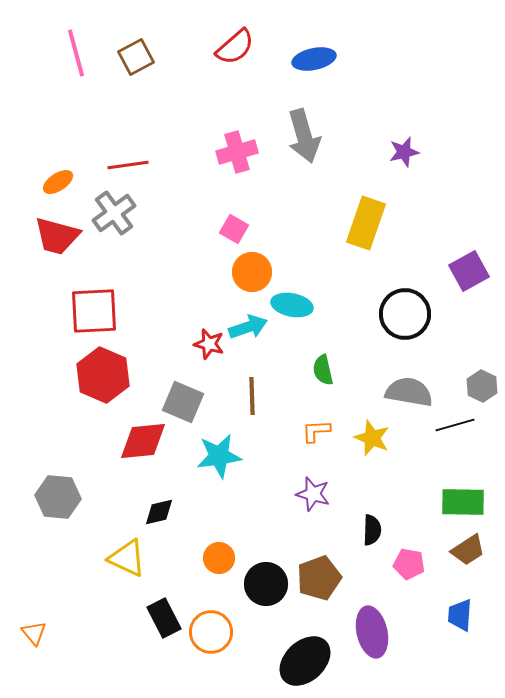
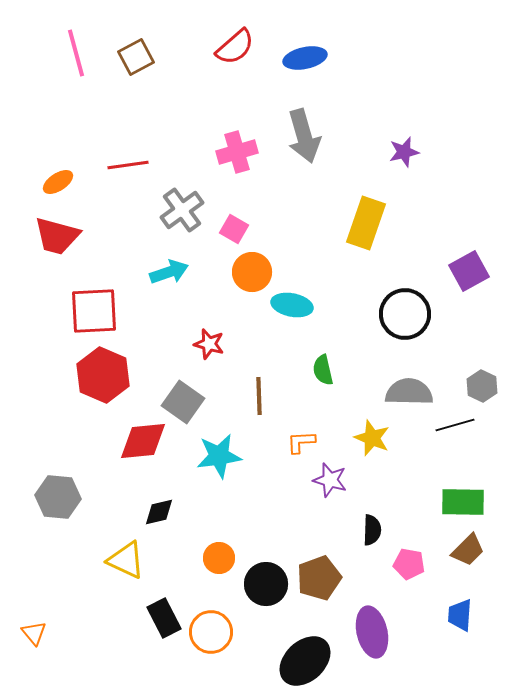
blue ellipse at (314, 59): moved 9 px left, 1 px up
gray cross at (114, 213): moved 68 px right, 3 px up
cyan arrow at (248, 327): moved 79 px left, 55 px up
gray semicircle at (409, 392): rotated 9 degrees counterclockwise
brown line at (252, 396): moved 7 px right
gray square at (183, 402): rotated 12 degrees clockwise
orange L-shape at (316, 431): moved 15 px left, 11 px down
purple star at (313, 494): moved 17 px right, 14 px up
brown trapezoid at (468, 550): rotated 12 degrees counterclockwise
yellow triangle at (127, 558): moved 1 px left, 2 px down
